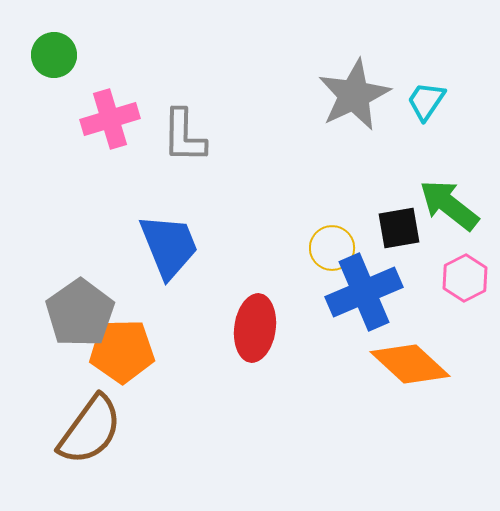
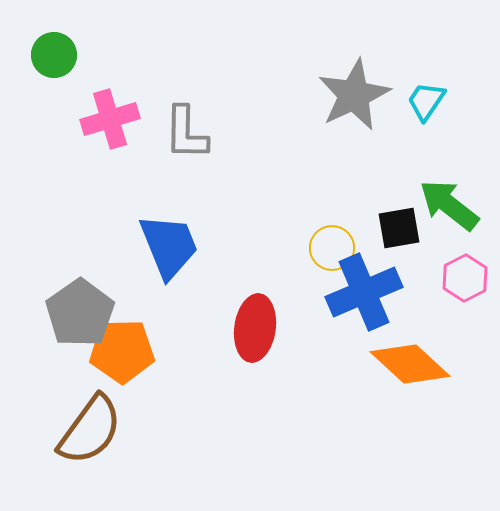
gray L-shape: moved 2 px right, 3 px up
